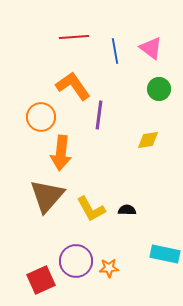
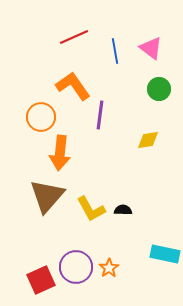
red line: rotated 20 degrees counterclockwise
purple line: moved 1 px right
orange arrow: moved 1 px left
black semicircle: moved 4 px left
purple circle: moved 6 px down
orange star: rotated 30 degrees counterclockwise
